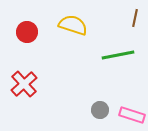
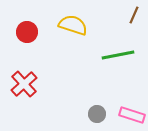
brown line: moved 1 px left, 3 px up; rotated 12 degrees clockwise
gray circle: moved 3 px left, 4 px down
